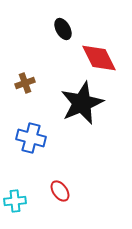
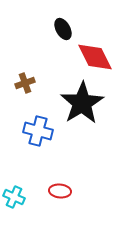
red diamond: moved 4 px left, 1 px up
black star: rotated 9 degrees counterclockwise
blue cross: moved 7 px right, 7 px up
red ellipse: rotated 50 degrees counterclockwise
cyan cross: moved 1 px left, 4 px up; rotated 30 degrees clockwise
